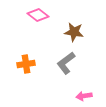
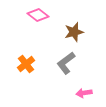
brown star: rotated 24 degrees counterclockwise
orange cross: rotated 30 degrees counterclockwise
pink arrow: moved 3 px up
